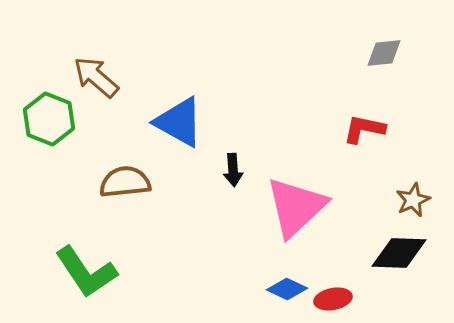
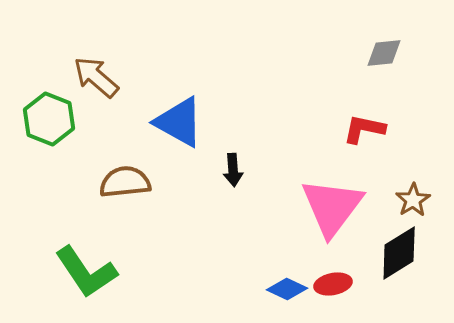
brown star: rotated 8 degrees counterclockwise
pink triangle: moved 36 px right; rotated 10 degrees counterclockwise
black diamond: rotated 34 degrees counterclockwise
red ellipse: moved 15 px up
